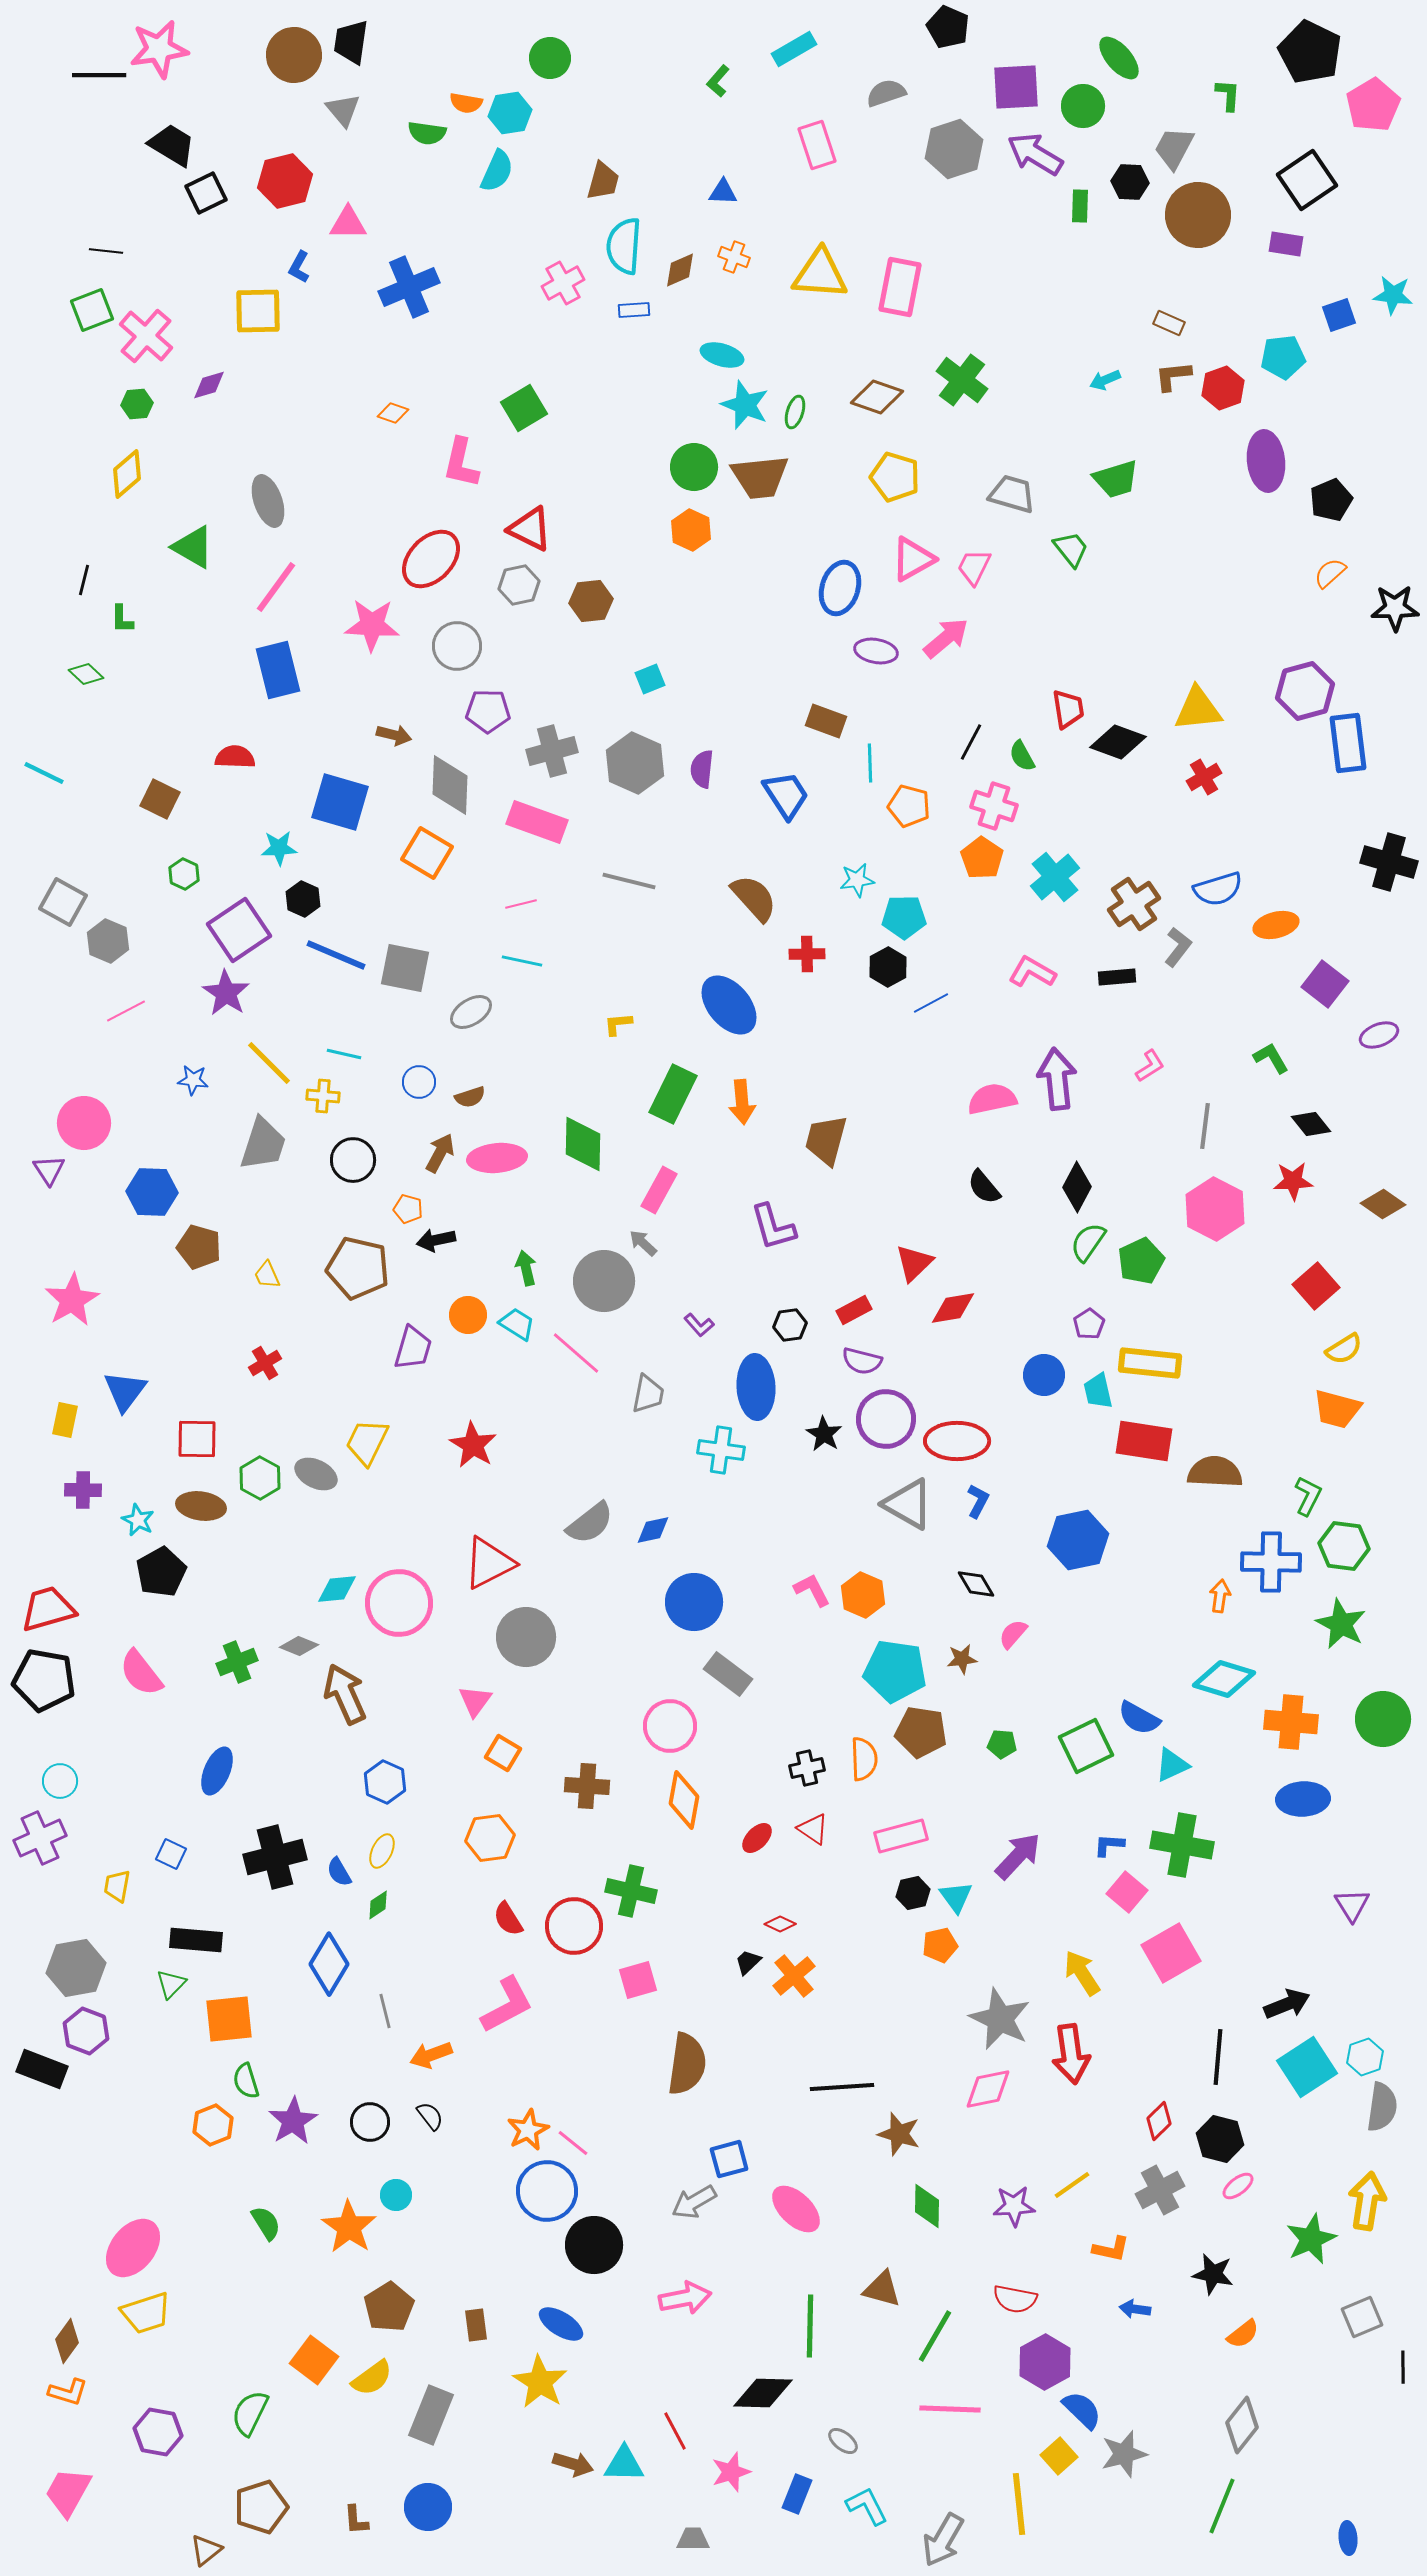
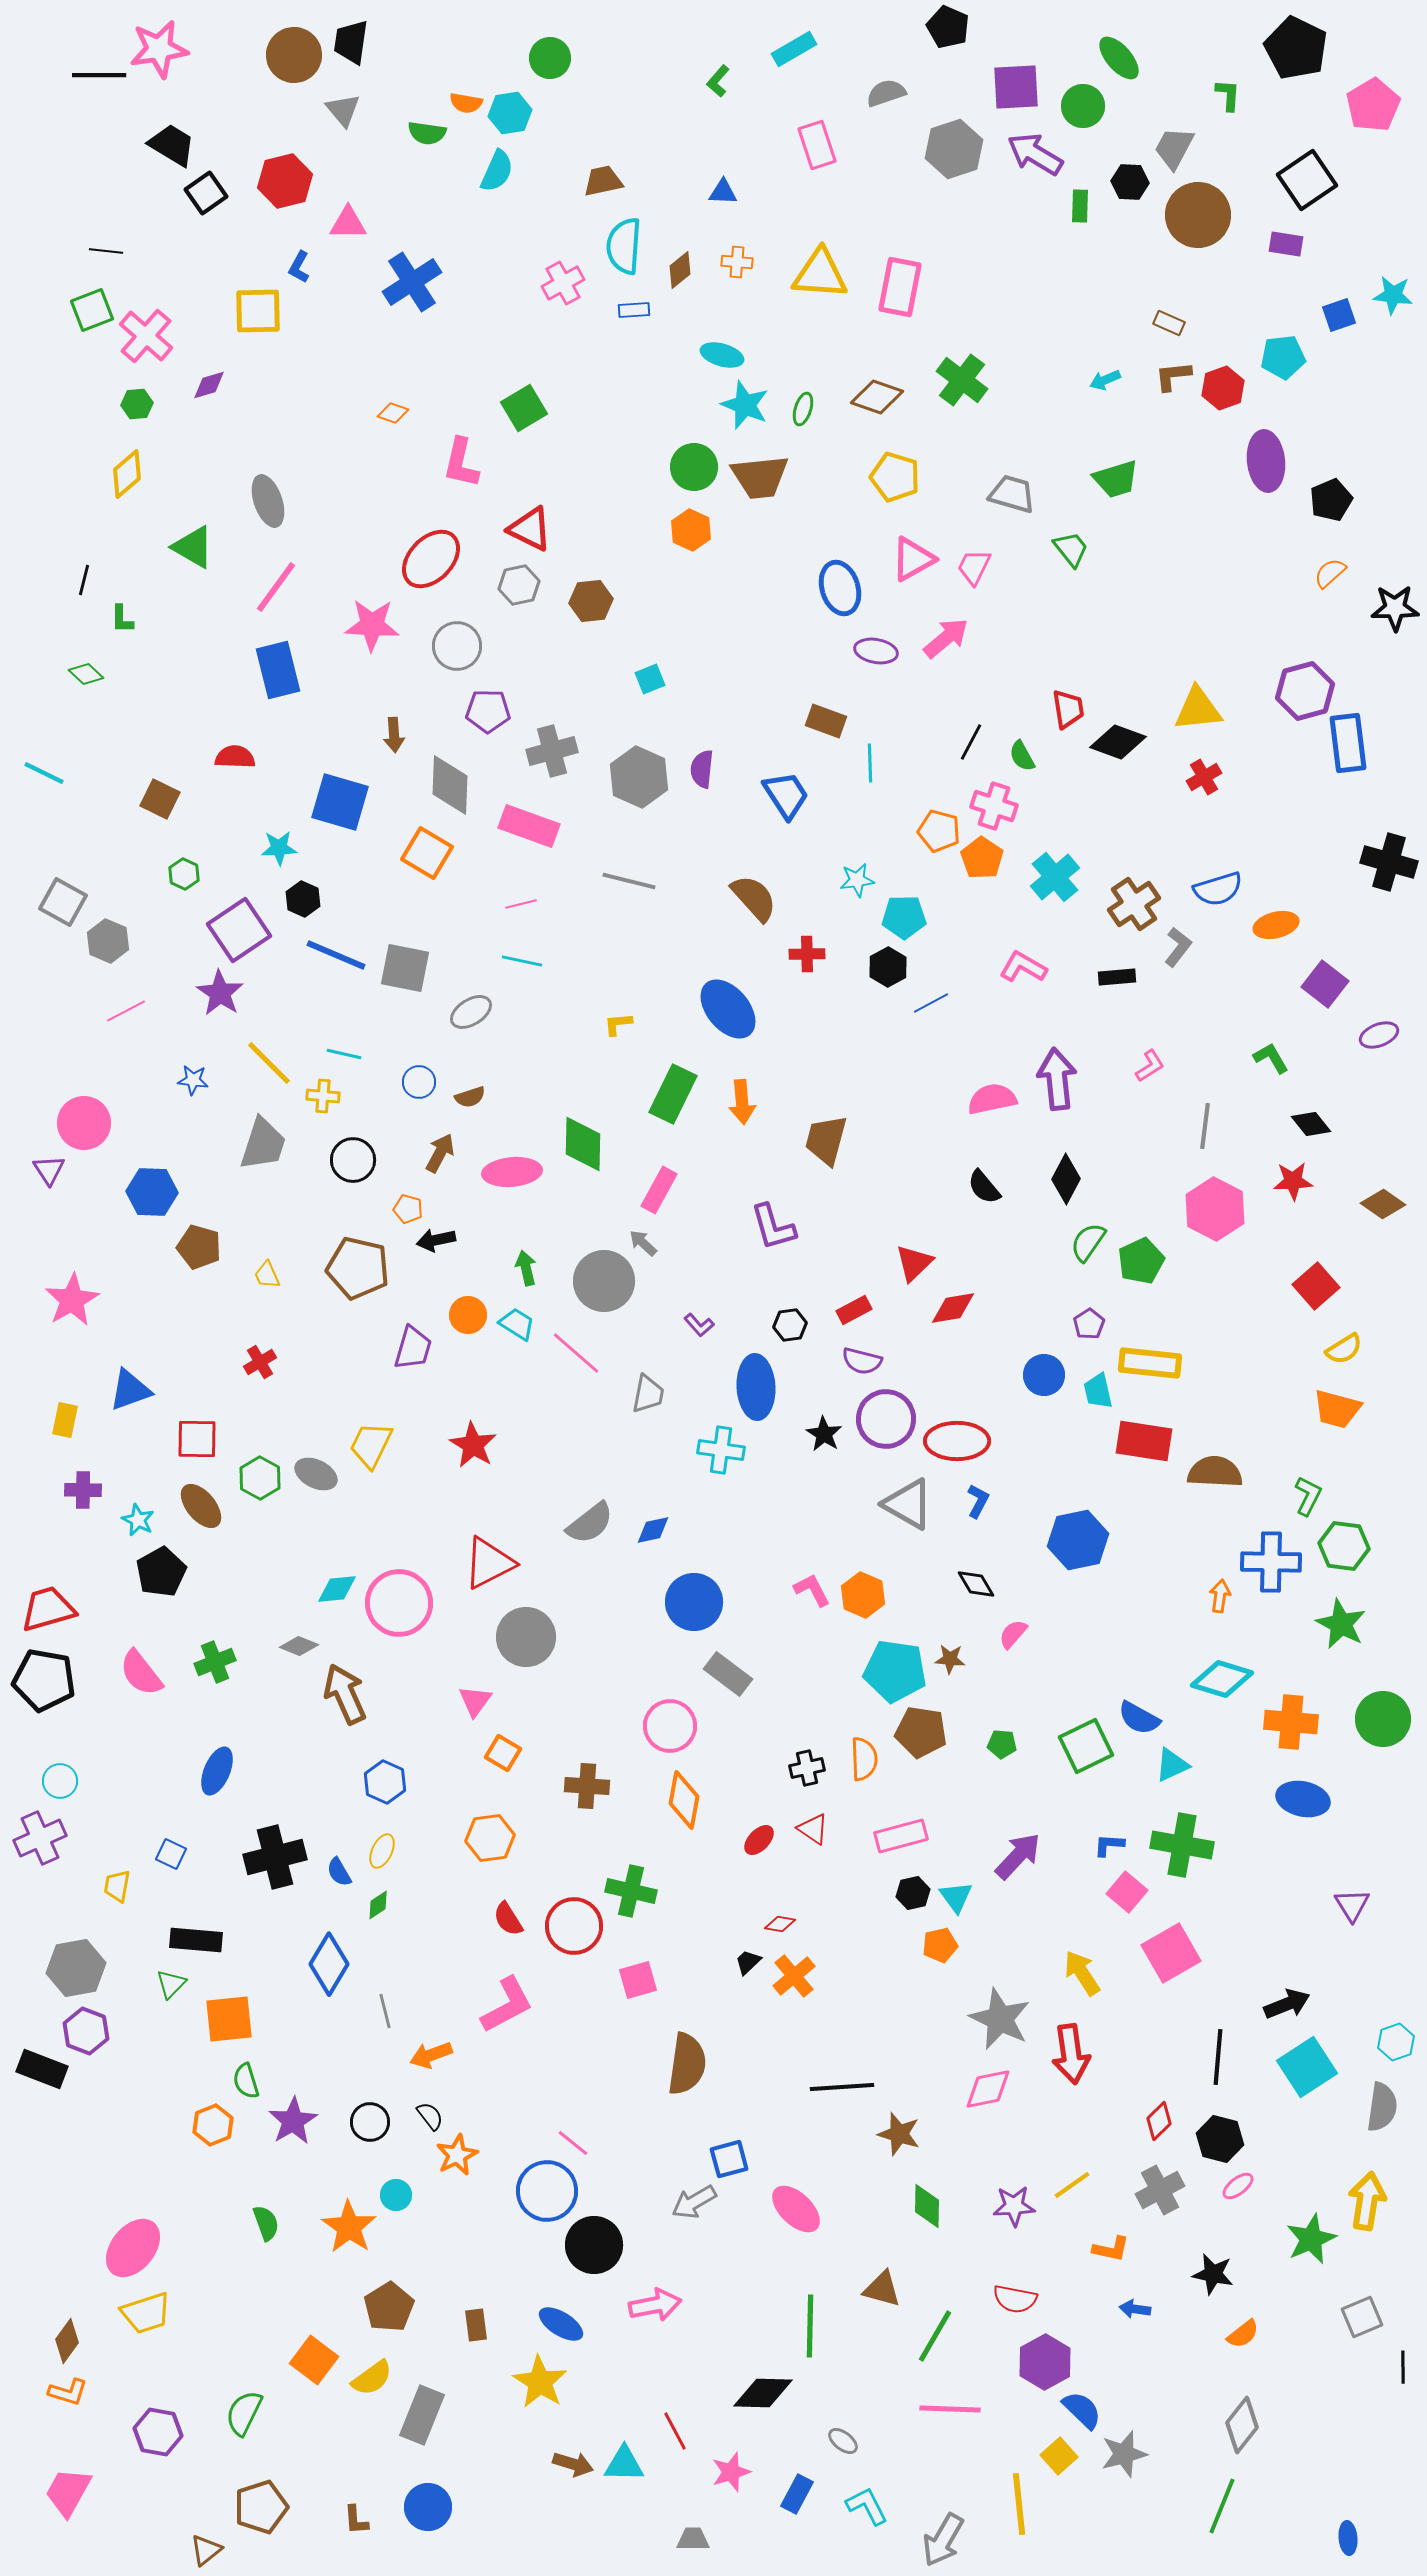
black pentagon at (1310, 52): moved 14 px left, 4 px up
brown trapezoid at (603, 181): rotated 117 degrees counterclockwise
black square at (206, 193): rotated 9 degrees counterclockwise
orange cross at (734, 257): moved 3 px right, 5 px down; rotated 16 degrees counterclockwise
brown diamond at (680, 270): rotated 15 degrees counterclockwise
blue cross at (409, 287): moved 3 px right, 5 px up; rotated 10 degrees counterclockwise
green ellipse at (795, 412): moved 8 px right, 3 px up
blue ellipse at (840, 588): rotated 34 degrees counterclockwise
brown arrow at (394, 735): rotated 72 degrees clockwise
gray hexagon at (635, 763): moved 4 px right, 14 px down
orange pentagon at (909, 806): moved 30 px right, 25 px down
pink rectangle at (537, 822): moved 8 px left, 4 px down
pink L-shape at (1032, 972): moved 9 px left, 5 px up
purple star at (226, 993): moved 6 px left
blue ellipse at (729, 1005): moved 1 px left, 4 px down
pink ellipse at (497, 1158): moved 15 px right, 14 px down
black diamond at (1077, 1187): moved 11 px left, 8 px up
red cross at (265, 1363): moved 5 px left, 1 px up
blue triangle at (125, 1391): moved 5 px right, 1 px up; rotated 33 degrees clockwise
yellow trapezoid at (367, 1442): moved 4 px right, 3 px down
brown ellipse at (201, 1506): rotated 42 degrees clockwise
brown star at (962, 1659): moved 12 px left; rotated 12 degrees clockwise
green cross at (237, 1662): moved 22 px left
cyan diamond at (1224, 1679): moved 2 px left
blue ellipse at (1303, 1799): rotated 15 degrees clockwise
red ellipse at (757, 1838): moved 2 px right, 2 px down
red diamond at (780, 1924): rotated 16 degrees counterclockwise
cyan hexagon at (1365, 2057): moved 31 px right, 15 px up
orange star at (528, 2130): moved 71 px left, 25 px down
green semicircle at (266, 2223): rotated 12 degrees clockwise
pink arrow at (685, 2298): moved 30 px left, 7 px down
green semicircle at (250, 2413): moved 6 px left
gray rectangle at (431, 2415): moved 9 px left
blue rectangle at (797, 2494): rotated 6 degrees clockwise
